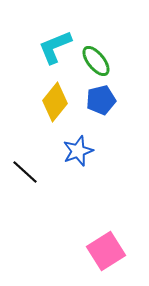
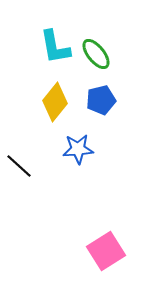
cyan L-shape: rotated 78 degrees counterclockwise
green ellipse: moved 7 px up
blue star: moved 2 px up; rotated 16 degrees clockwise
black line: moved 6 px left, 6 px up
